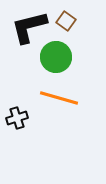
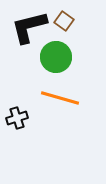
brown square: moved 2 px left
orange line: moved 1 px right
